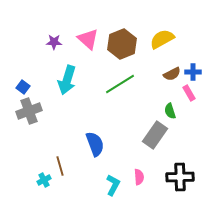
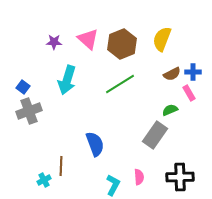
yellow semicircle: rotated 40 degrees counterclockwise
green semicircle: moved 1 px up; rotated 84 degrees clockwise
brown line: moved 1 px right; rotated 18 degrees clockwise
